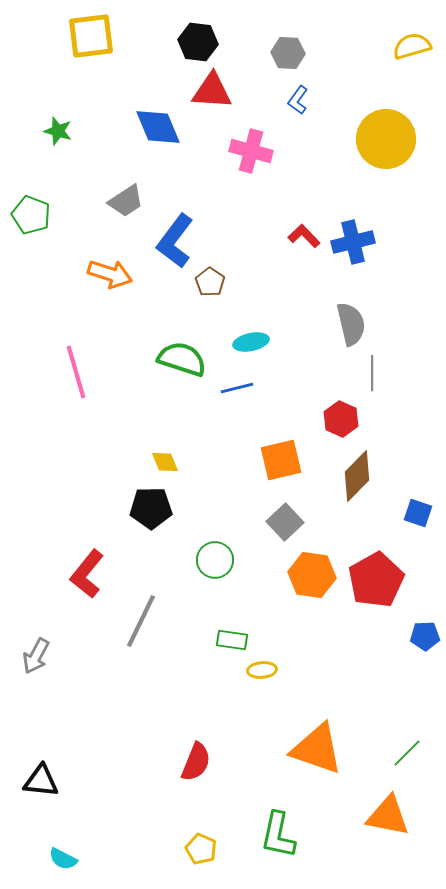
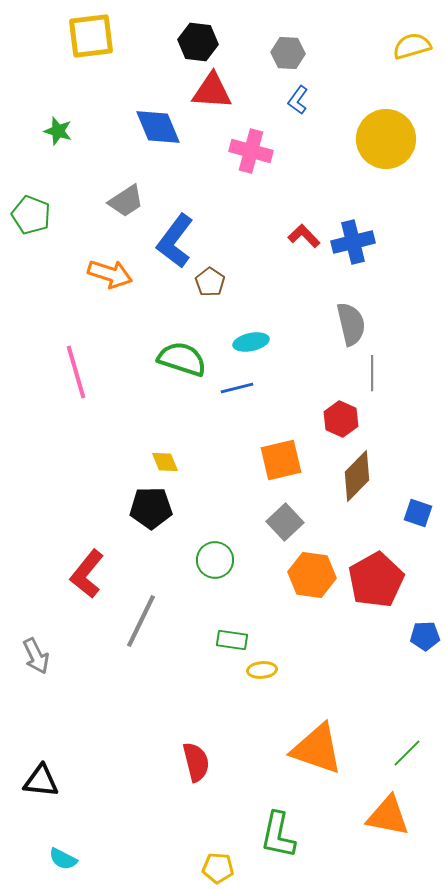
gray arrow at (36, 656): rotated 54 degrees counterclockwise
red semicircle at (196, 762): rotated 36 degrees counterclockwise
yellow pentagon at (201, 849): moved 17 px right, 19 px down; rotated 20 degrees counterclockwise
